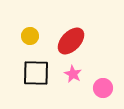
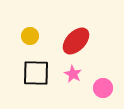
red ellipse: moved 5 px right
